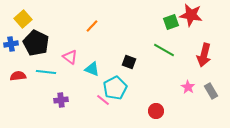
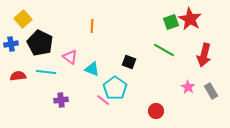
red star: moved 1 px left, 4 px down; rotated 20 degrees clockwise
orange line: rotated 40 degrees counterclockwise
black pentagon: moved 4 px right
cyan pentagon: rotated 10 degrees counterclockwise
